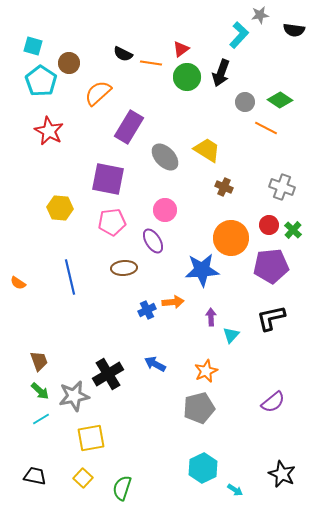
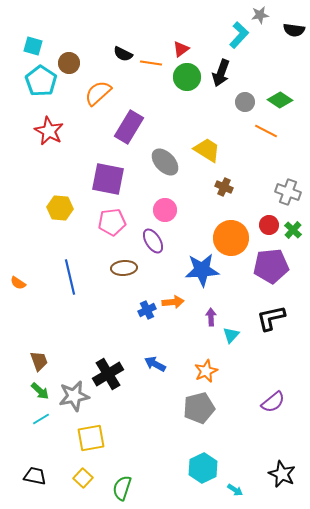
orange line at (266, 128): moved 3 px down
gray ellipse at (165, 157): moved 5 px down
gray cross at (282, 187): moved 6 px right, 5 px down
